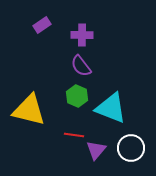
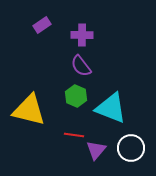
green hexagon: moved 1 px left
